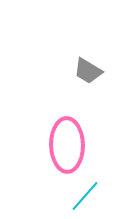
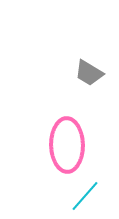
gray trapezoid: moved 1 px right, 2 px down
